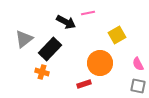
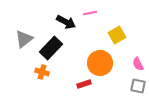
pink line: moved 2 px right
black rectangle: moved 1 px right, 1 px up
